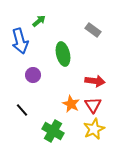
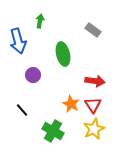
green arrow: moved 1 px right; rotated 40 degrees counterclockwise
blue arrow: moved 2 px left
